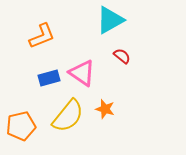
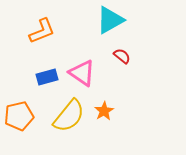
orange L-shape: moved 5 px up
blue rectangle: moved 2 px left, 1 px up
orange star: moved 1 px left, 2 px down; rotated 24 degrees clockwise
yellow semicircle: moved 1 px right
orange pentagon: moved 2 px left, 10 px up
